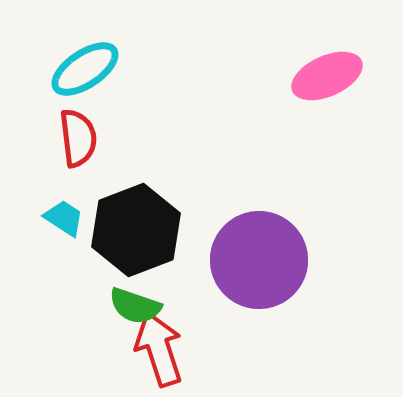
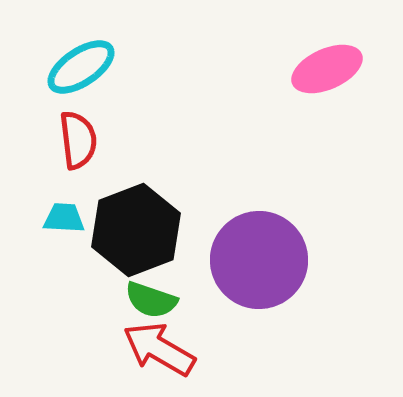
cyan ellipse: moved 4 px left, 2 px up
pink ellipse: moved 7 px up
red semicircle: moved 2 px down
cyan trapezoid: rotated 30 degrees counterclockwise
green semicircle: moved 16 px right, 6 px up
red arrow: rotated 42 degrees counterclockwise
